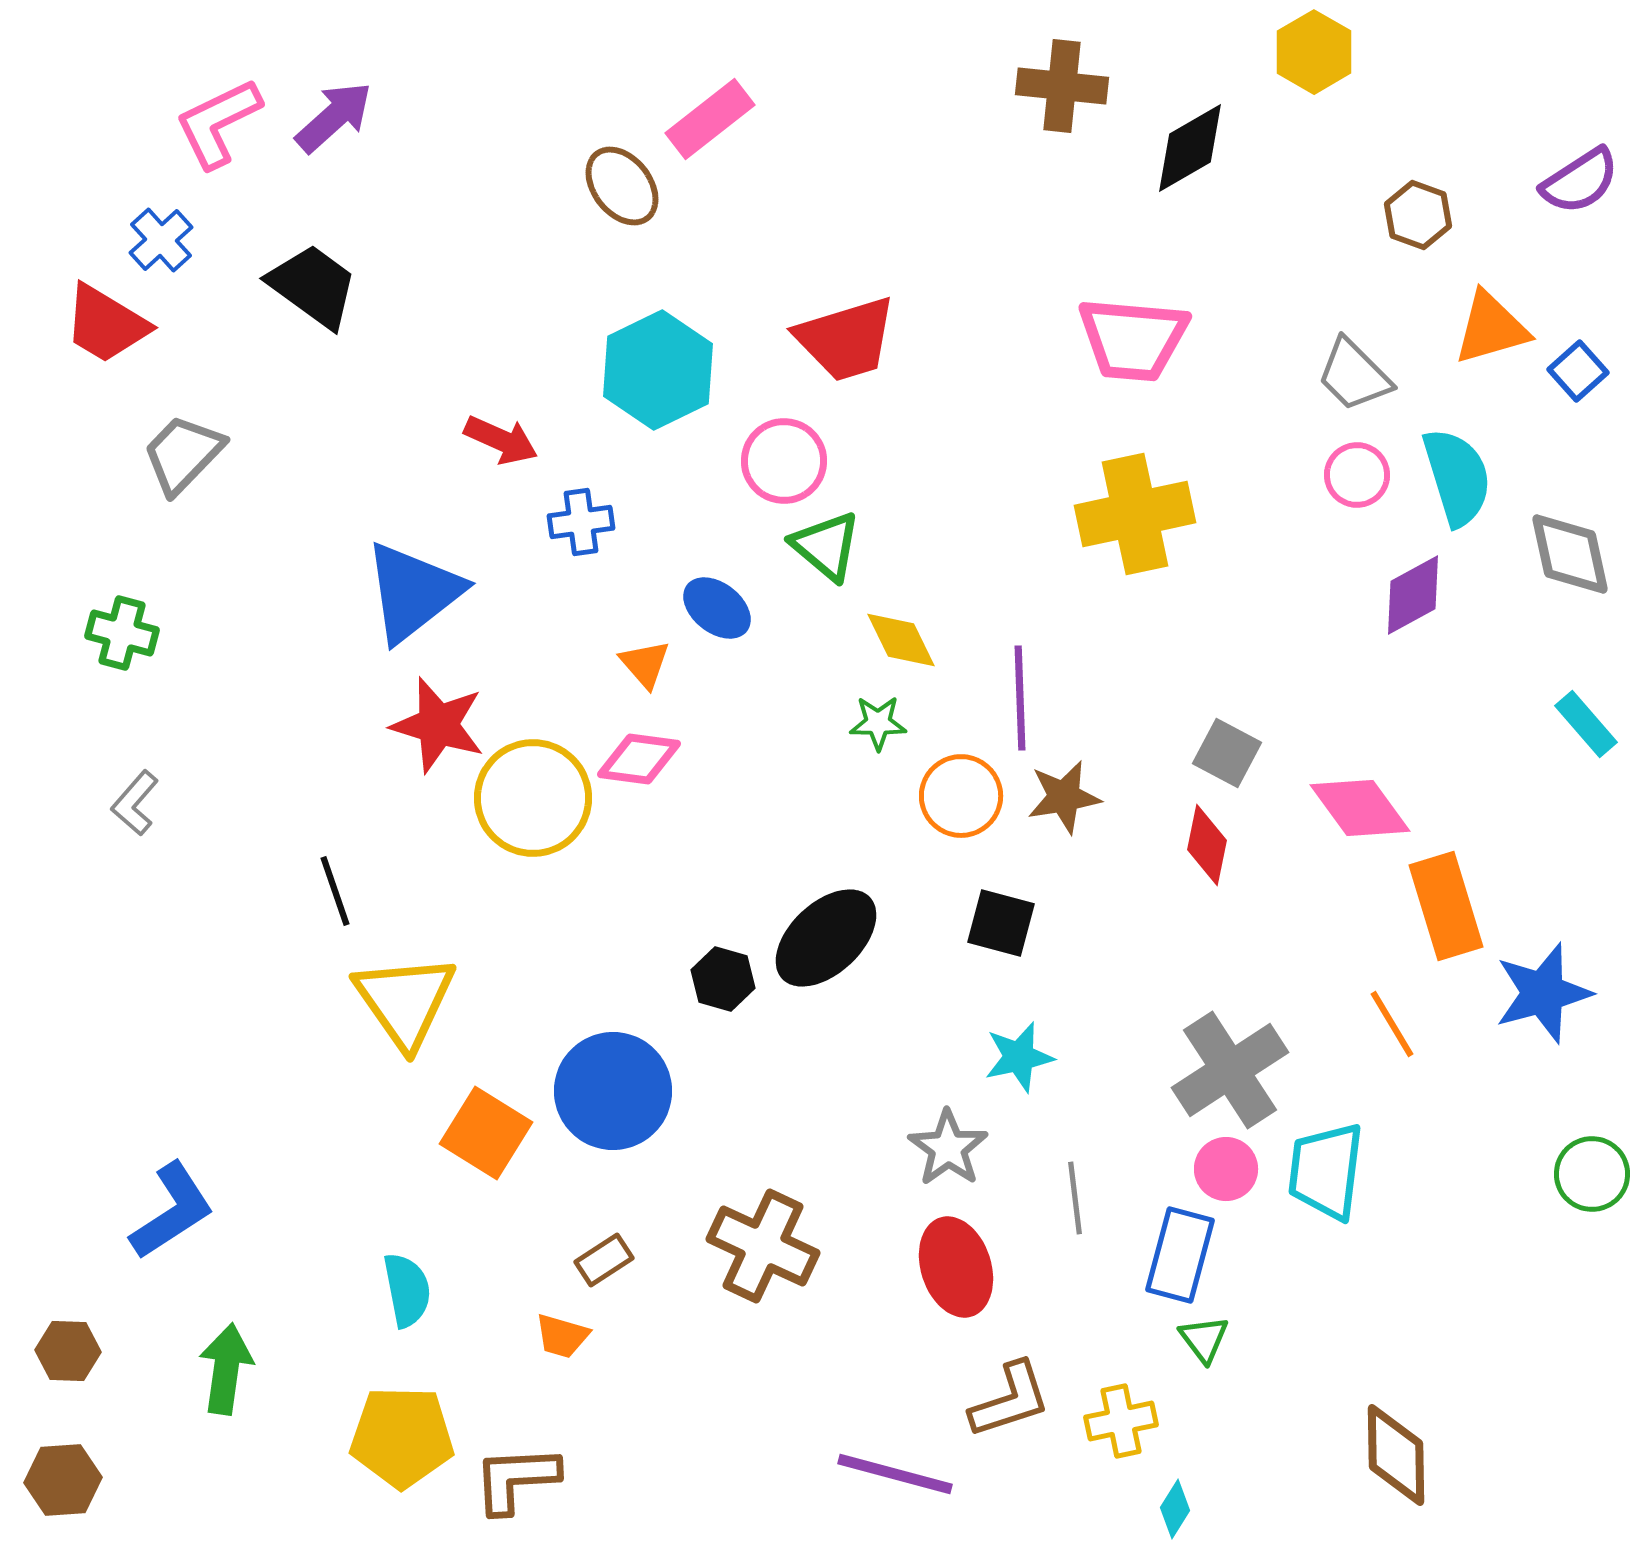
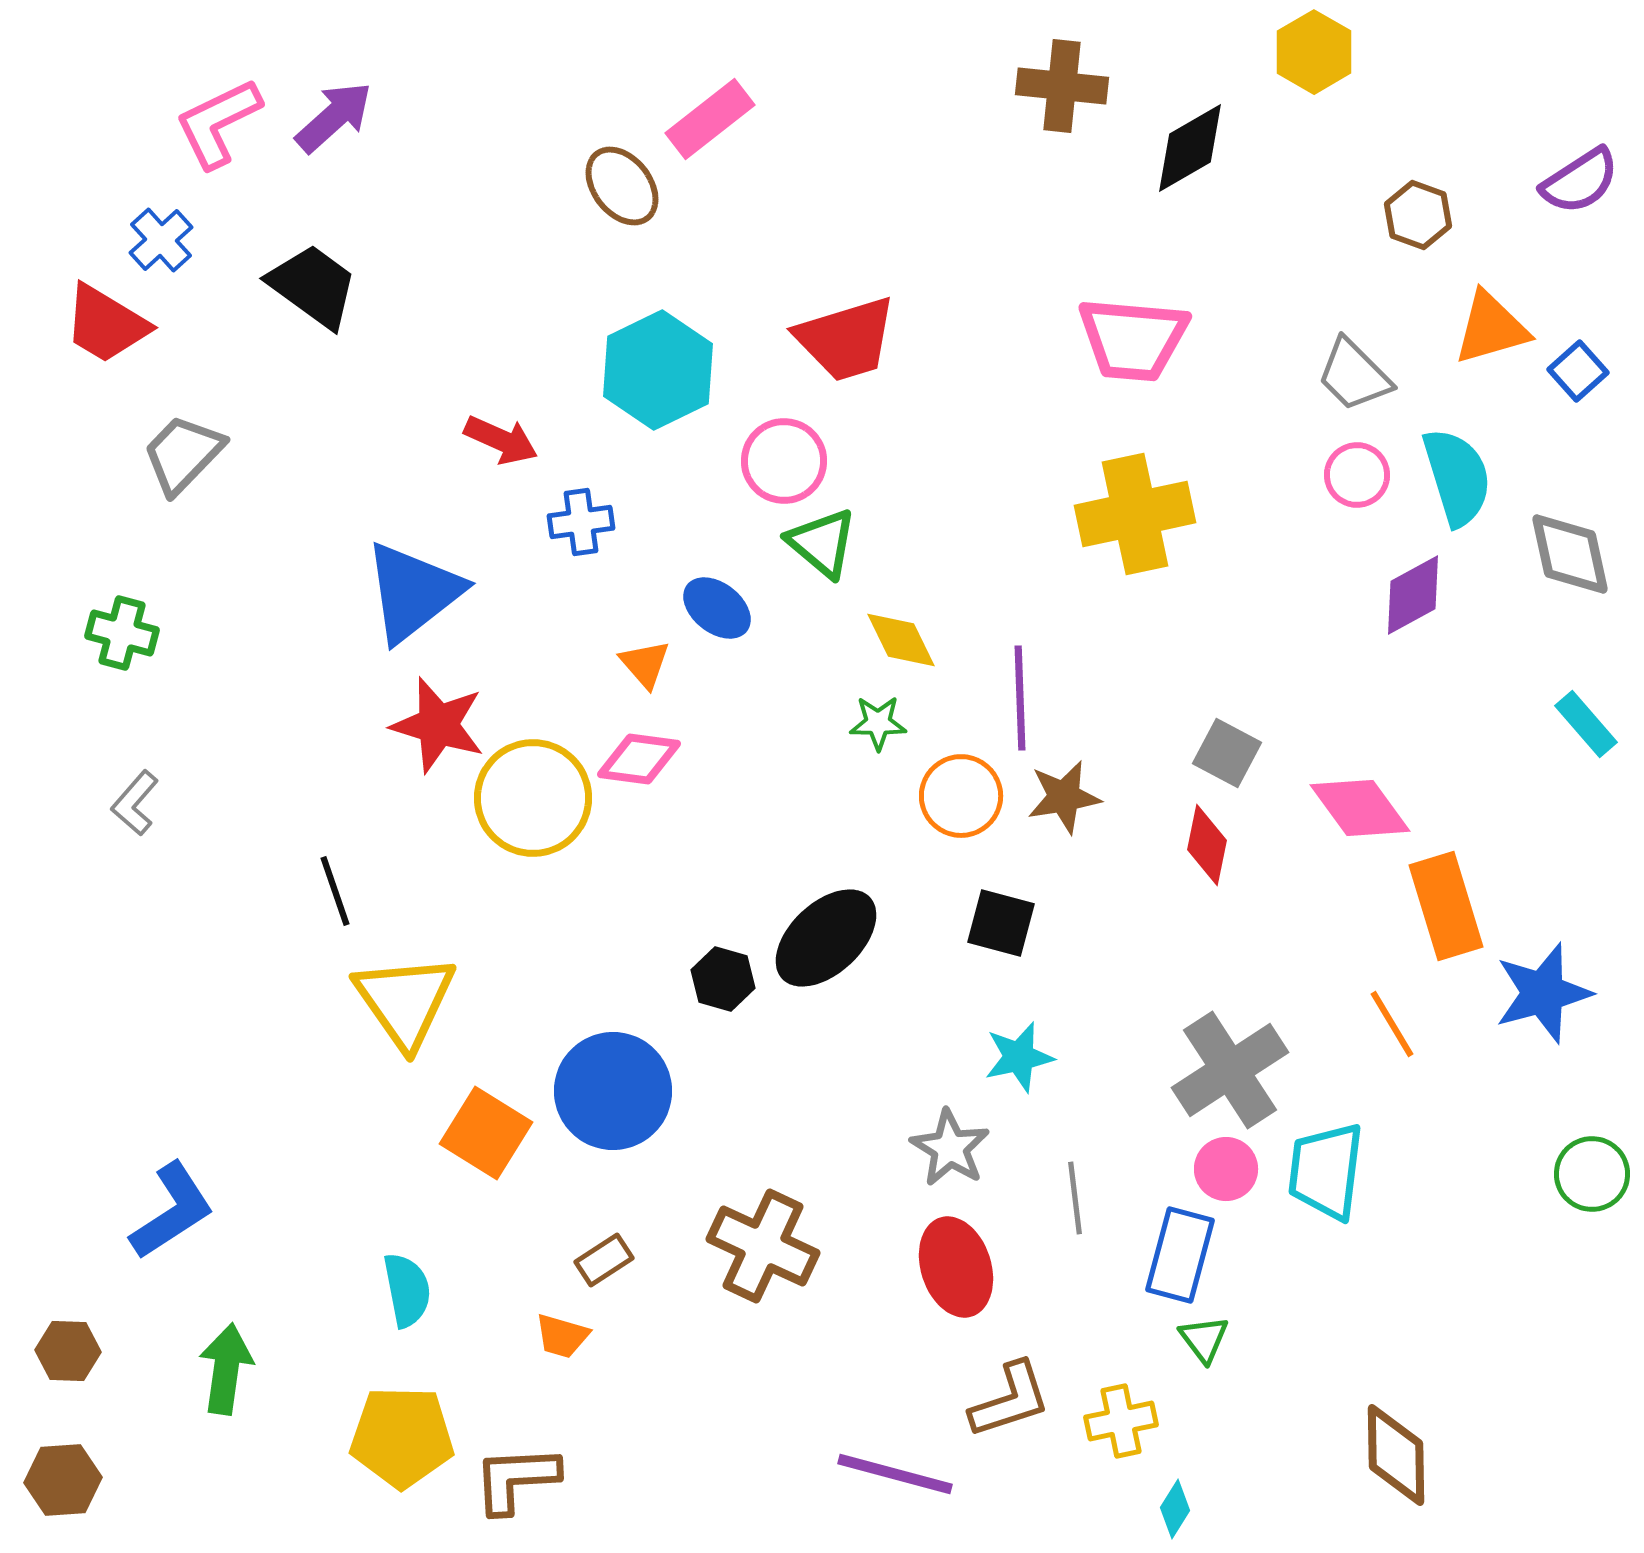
green triangle at (826, 546): moved 4 px left, 3 px up
gray star at (948, 1148): moved 2 px right; rotated 4 degrees counterclockwise
